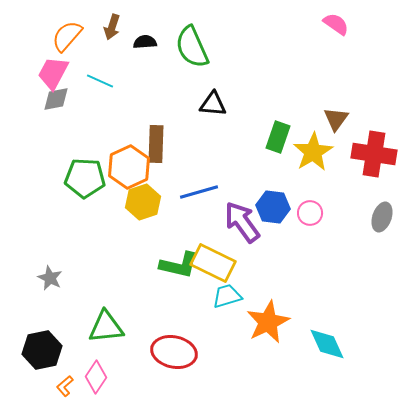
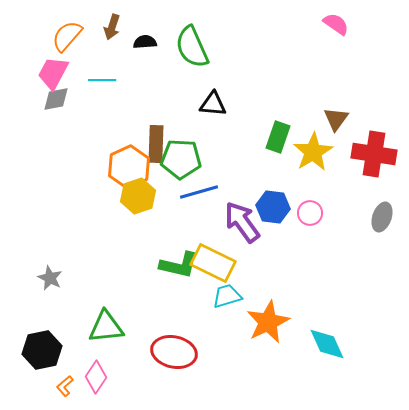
cyan line: moved 2 px right, 1 px up; rotated 24 degrees counterclockwise
green pentagon: moved 96 px right, 19 px up
yellow hexagon: moved 5 px left, 6 px up
